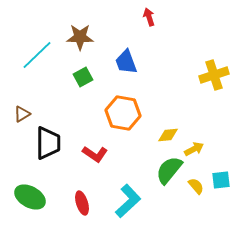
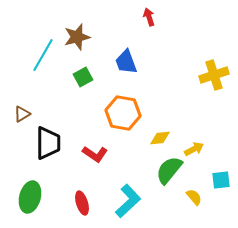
brown star: moved 3 px left; rotated 16 degrees counterclockwise
cyan line: moved 6 px right; rotated 16 degrees counterclockwise
yellow diamond: moved 8 px left, 3 px down
yellow semicircle: moved 2 px left, 11 px down
green ellipse: rotated 76 degrees clockwise
